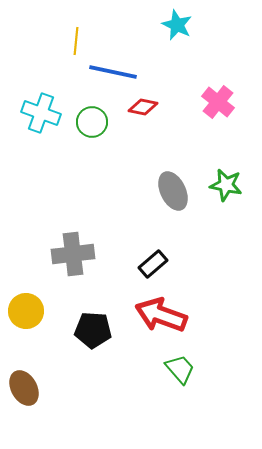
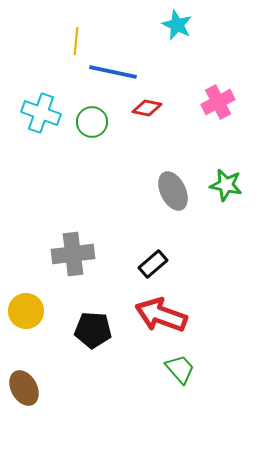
pink cross: rotated 24 degrees clockwise
red diamond: moved 4 px right, 1 px down
